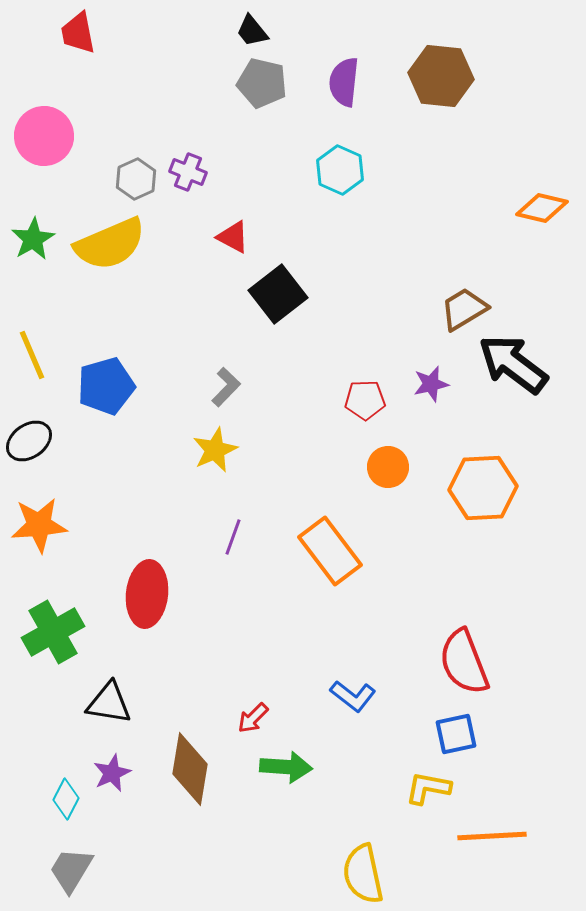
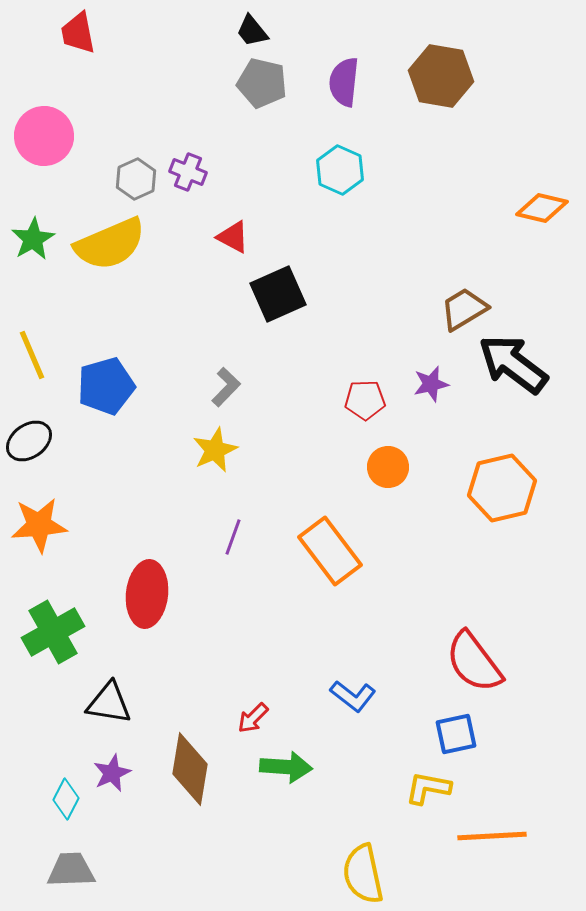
brown hexagon at (441, 76): rotated 4 degrees clockwise
black square at (278, 294): rotated 14 degrees clockwise
orange hexagon at (483, 488): moved 19 px right; rotated 10 degrees counterclockwise
red semicircle at (464, 662): moved 10 px right; rotated 16 degrees counterclockwise
gray trapezoid at (71, 870): rotated 57 degrees clockwise
